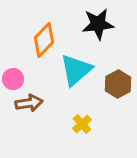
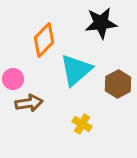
black star: moved 3 px right, 1 px up
yellow cross: rotated 18 degrees counterclockwise
